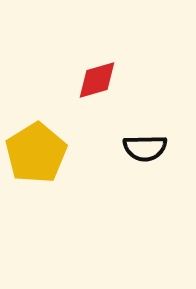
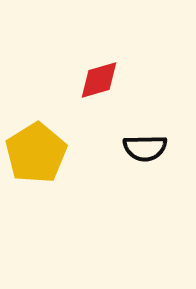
red diamond: moved 2 px right
